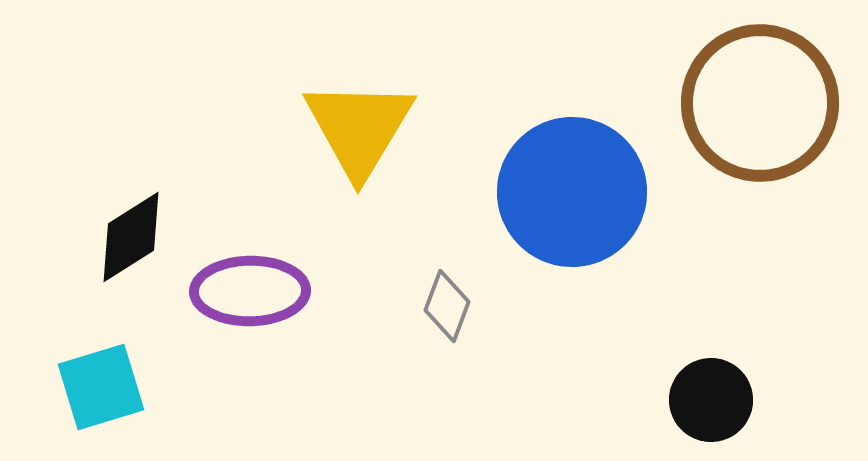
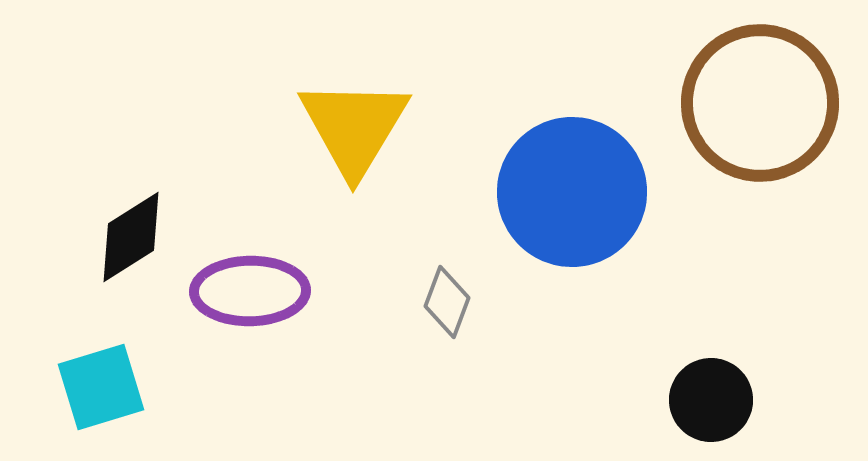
yellow triangle: moved 5 px left, 1 px up
gray diamond: moved 4 px up
